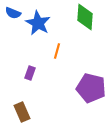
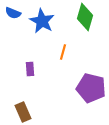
green diamond: rotated 12 degrees clockwise
blue star: moved 4 px right, 2 px up
orange line: moved 6 px right, 1 px down
purple rectangle: moved 4 px up; rotated 24 degrees counterclockwise
brown rectangle: moved 1 px right
